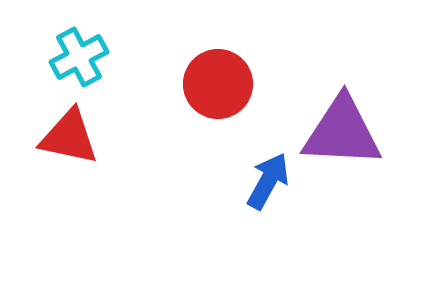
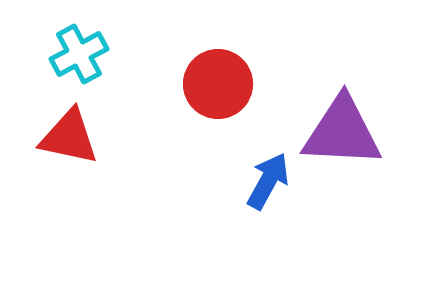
cyan cross: moved 3 px up
